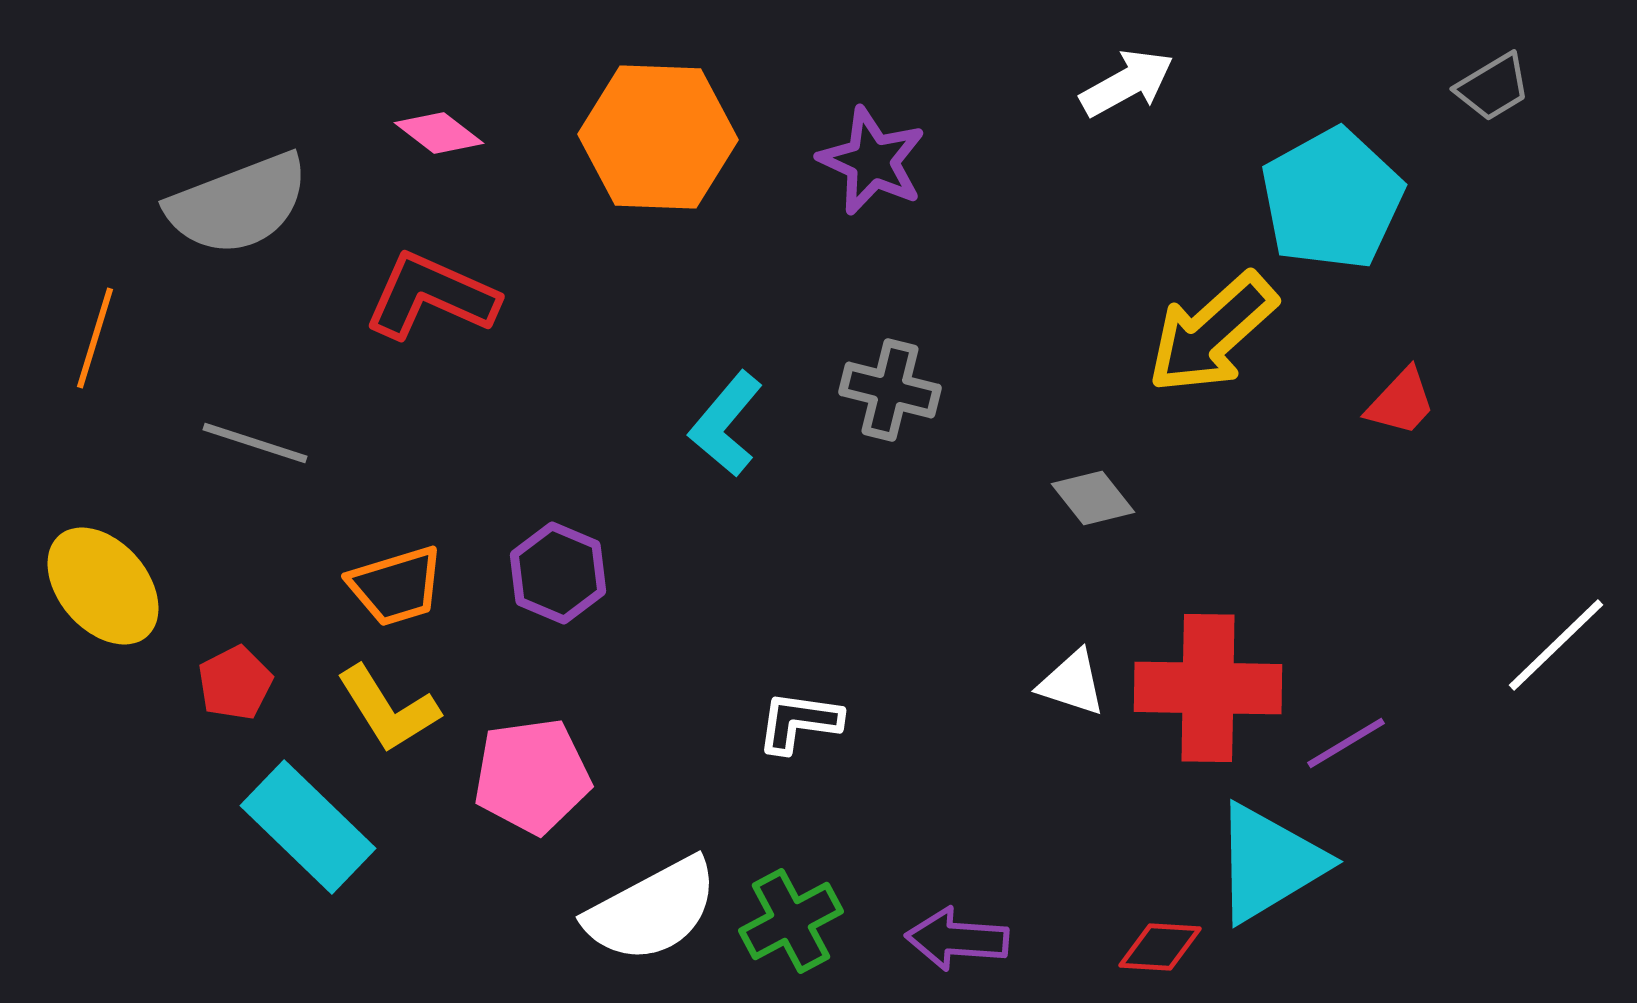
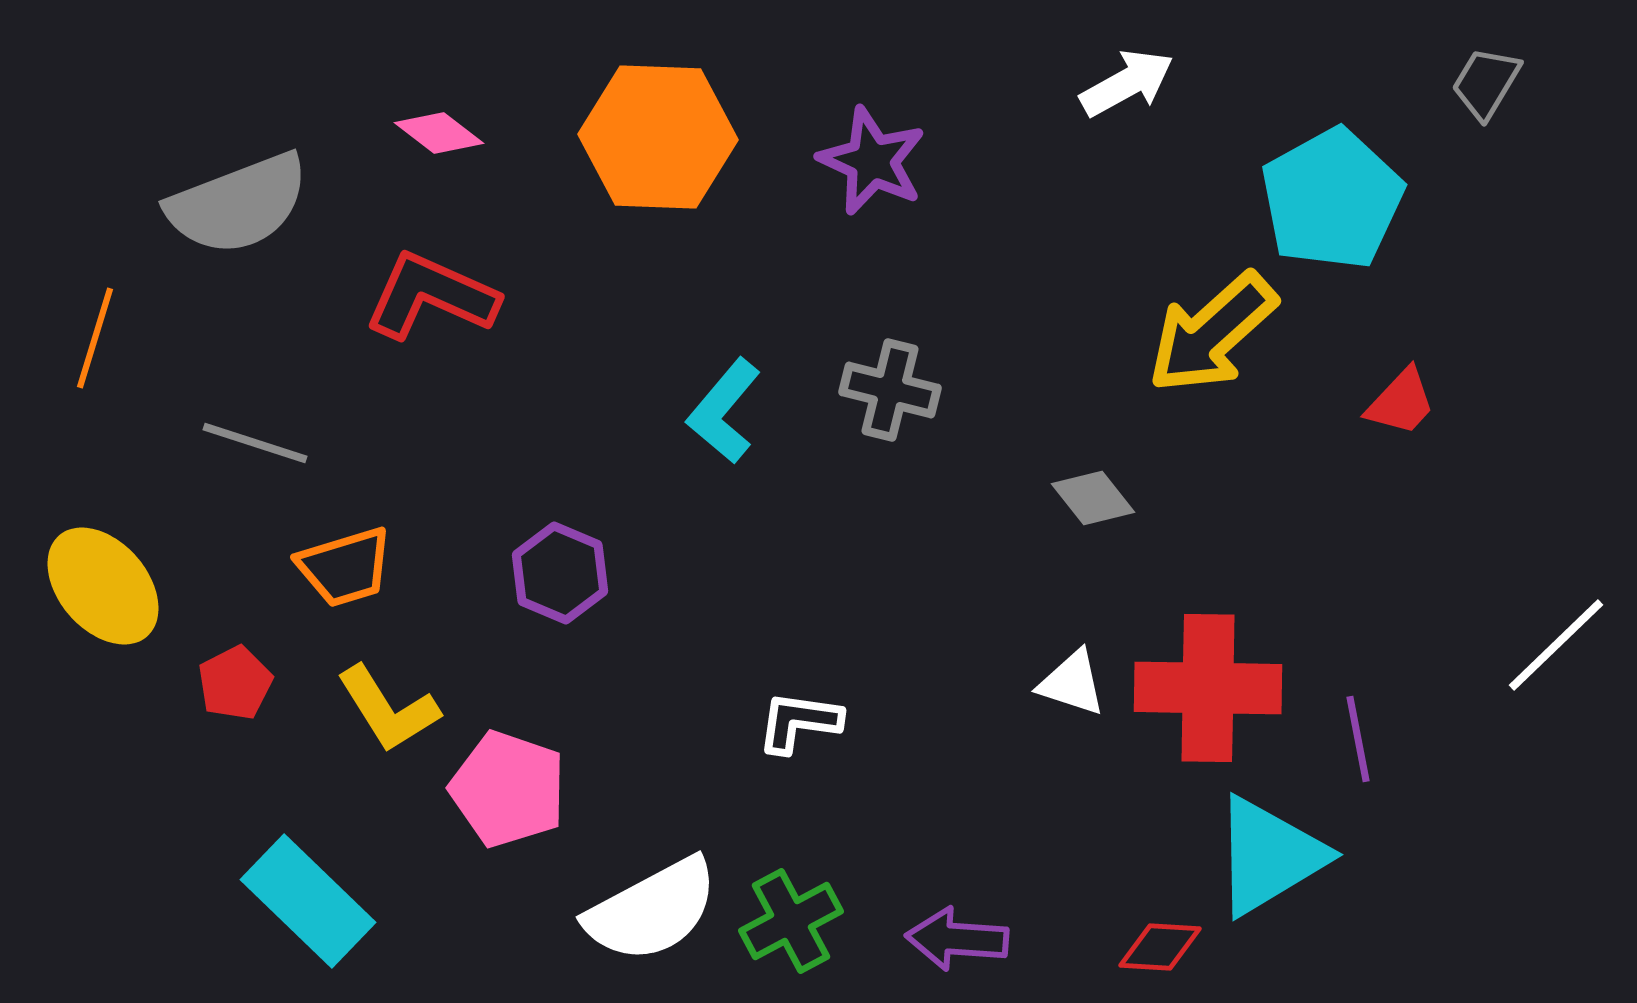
gray trapezoid: moved 7 px left, 4 px up; rotated 152 degrees clockwise
cyan L-shape: moved 2 px left, 13 px up
purple hexagon: moved 2 px right
orange trapezoid: moved 51 px left, 19 px up
purple line: moved 12 px right, 4 px up; rotated 70 degrees counterclockwise
pink pentagon: moved 24 px left, 13 px down; rotated 27 degrees clockwise
cyan rectangle: moved 74 px down
cyan triangle: moved 7 px up
